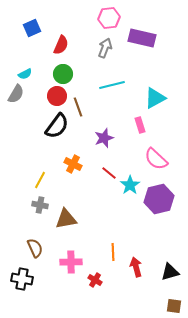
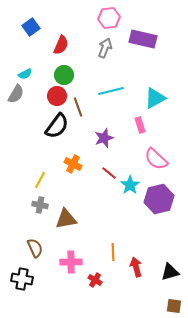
blue square: moved 1 px left, 1 px up; rotated 12 degrees counterclockwise
purple rectangle: moved 1 px right, 1 px down
green circle: moved 1 px right, 1 px down
cyan line: moved 1 px left, 6 px down
